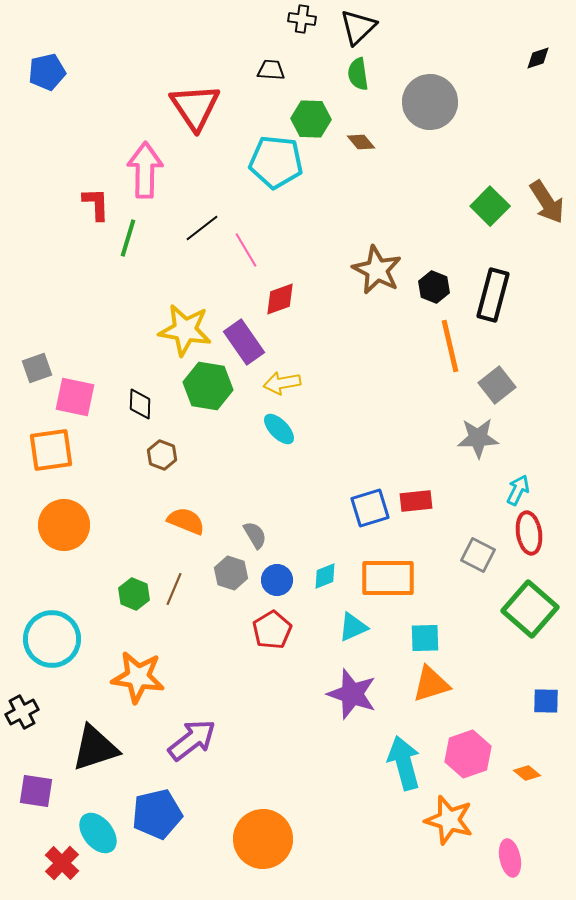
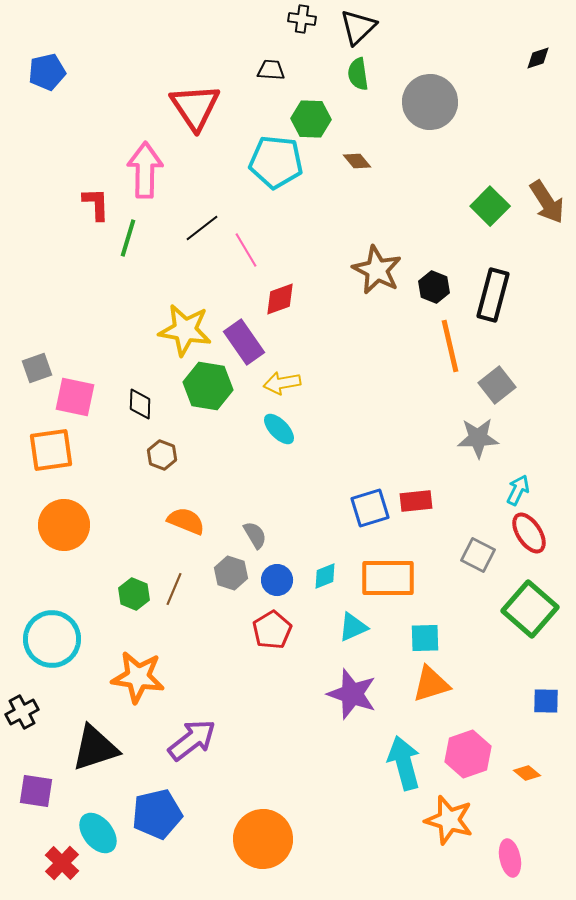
brown diamond at (361, 142): moved 4 px left, 19 px down
red ellipse at (529, 533): rotated 24 degrees counterclockwise
